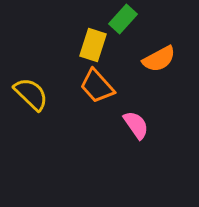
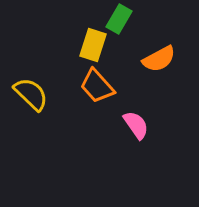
green rectangle: moved 4 px left; rotated 12 degrees counterclockwise
